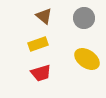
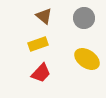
red trapezoid: rotated 30 degrees counterclockwise
